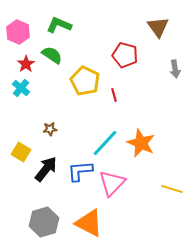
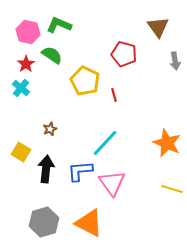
pink hexagon: moved 10 px right; rotated 10 degrees counterclockwise
red pentagon: moved 1 px left, 1 px up
gray arrow: moved 8 px up
brown star: rotated 16 degrees counterclockwise
orange star: moved 26 px right
black arrow: rotated 32 degrees counterclockwise
pink triangle: rotated 20 degrees counterclockwise
